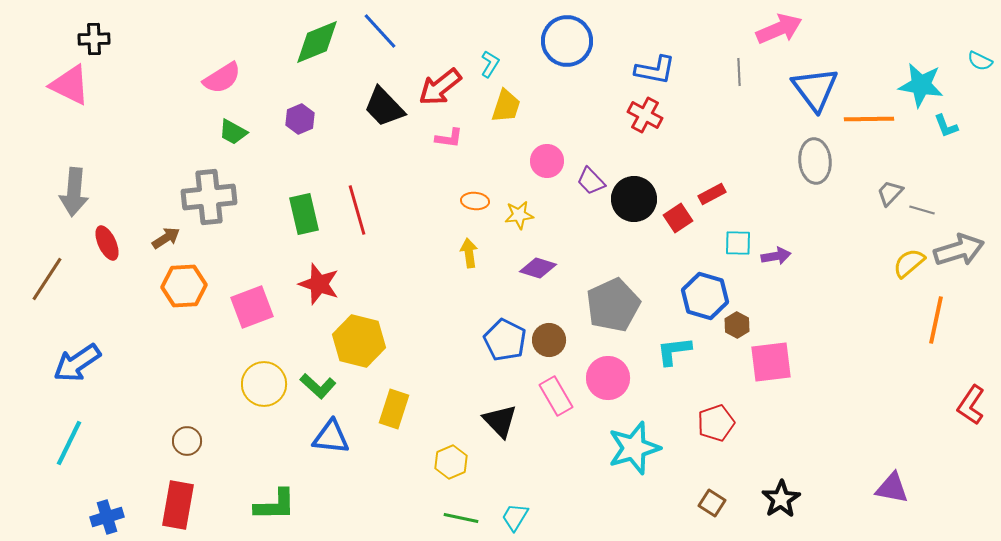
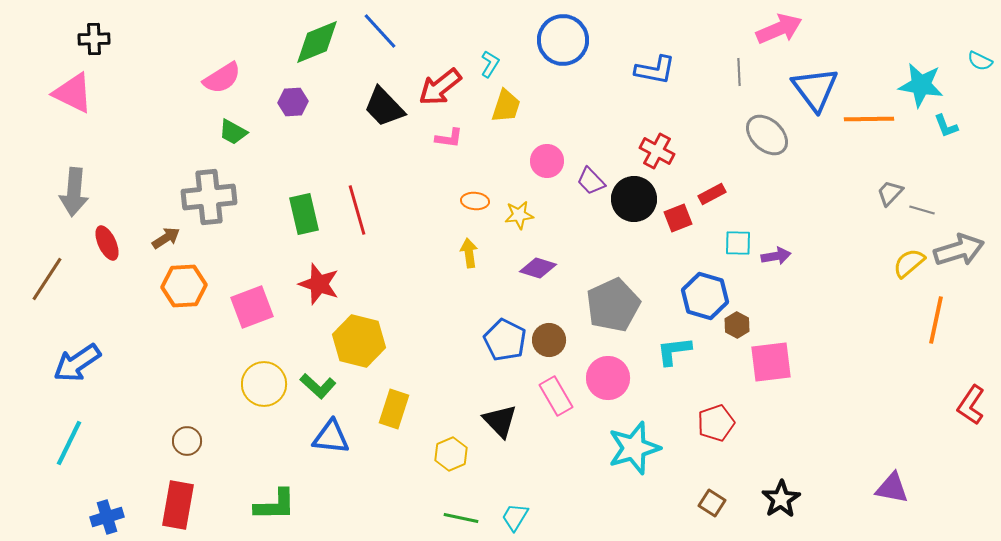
blue circle at (567, 41): moved 4 px left, 1 px up
pink triangle at (70, 85): moved 3 px right, 8 px down
red cross at (645, 115): moved 12 px right, 36 px down
purple hexagon at (300, 119): moved 7 px left, 17 px up; rotated 20 degrees clockwise
gray ellipse at (815, 161): moved 48 px left, 26 px up; rotated 42 degrees counterclockwise
red square at (678, 218): rotated 12 degrees clockwise
yellow hexagon at (451, 462): moved 8 px up
